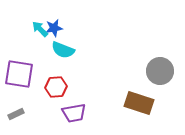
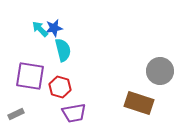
cyan semicircle: rotated 125 degrees counterclockwise
purple square: moved 11 px right, 2 px down
red hexagon: moved 4 px right; rotated 20 degrees clockwise
